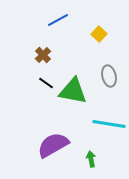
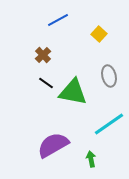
green triangle: moved 1 px down
cyan line: rotated 44 degrees counterclockwise
